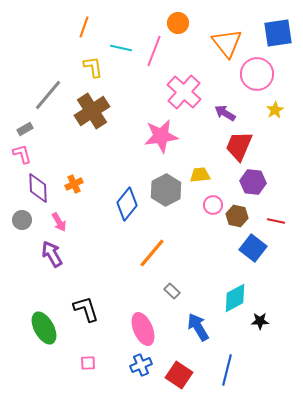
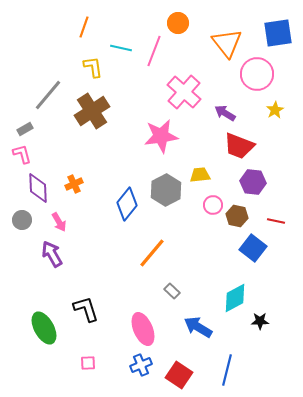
red trapezoid at (239, 146): rotated 92 degrees counterclockwise
blue arrow at (198, 327): rotated 28 degrees counterclockwise
